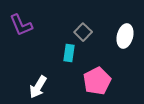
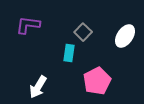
purple L-shape: moved 7 px right; rotated 120 degrees clockwise
white ellipse: rotated 20 degrees clockwise
